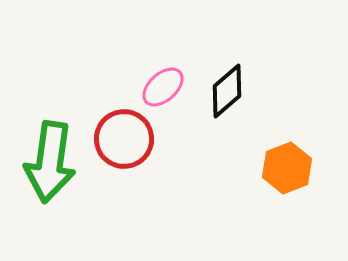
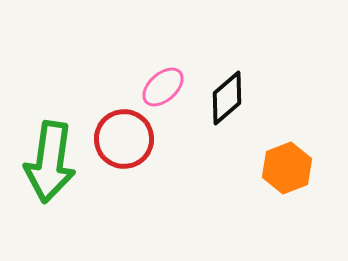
black diamond: moved 7 px down
